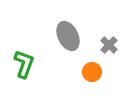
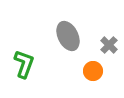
orange circle: moved 1 px right, 1 px up
